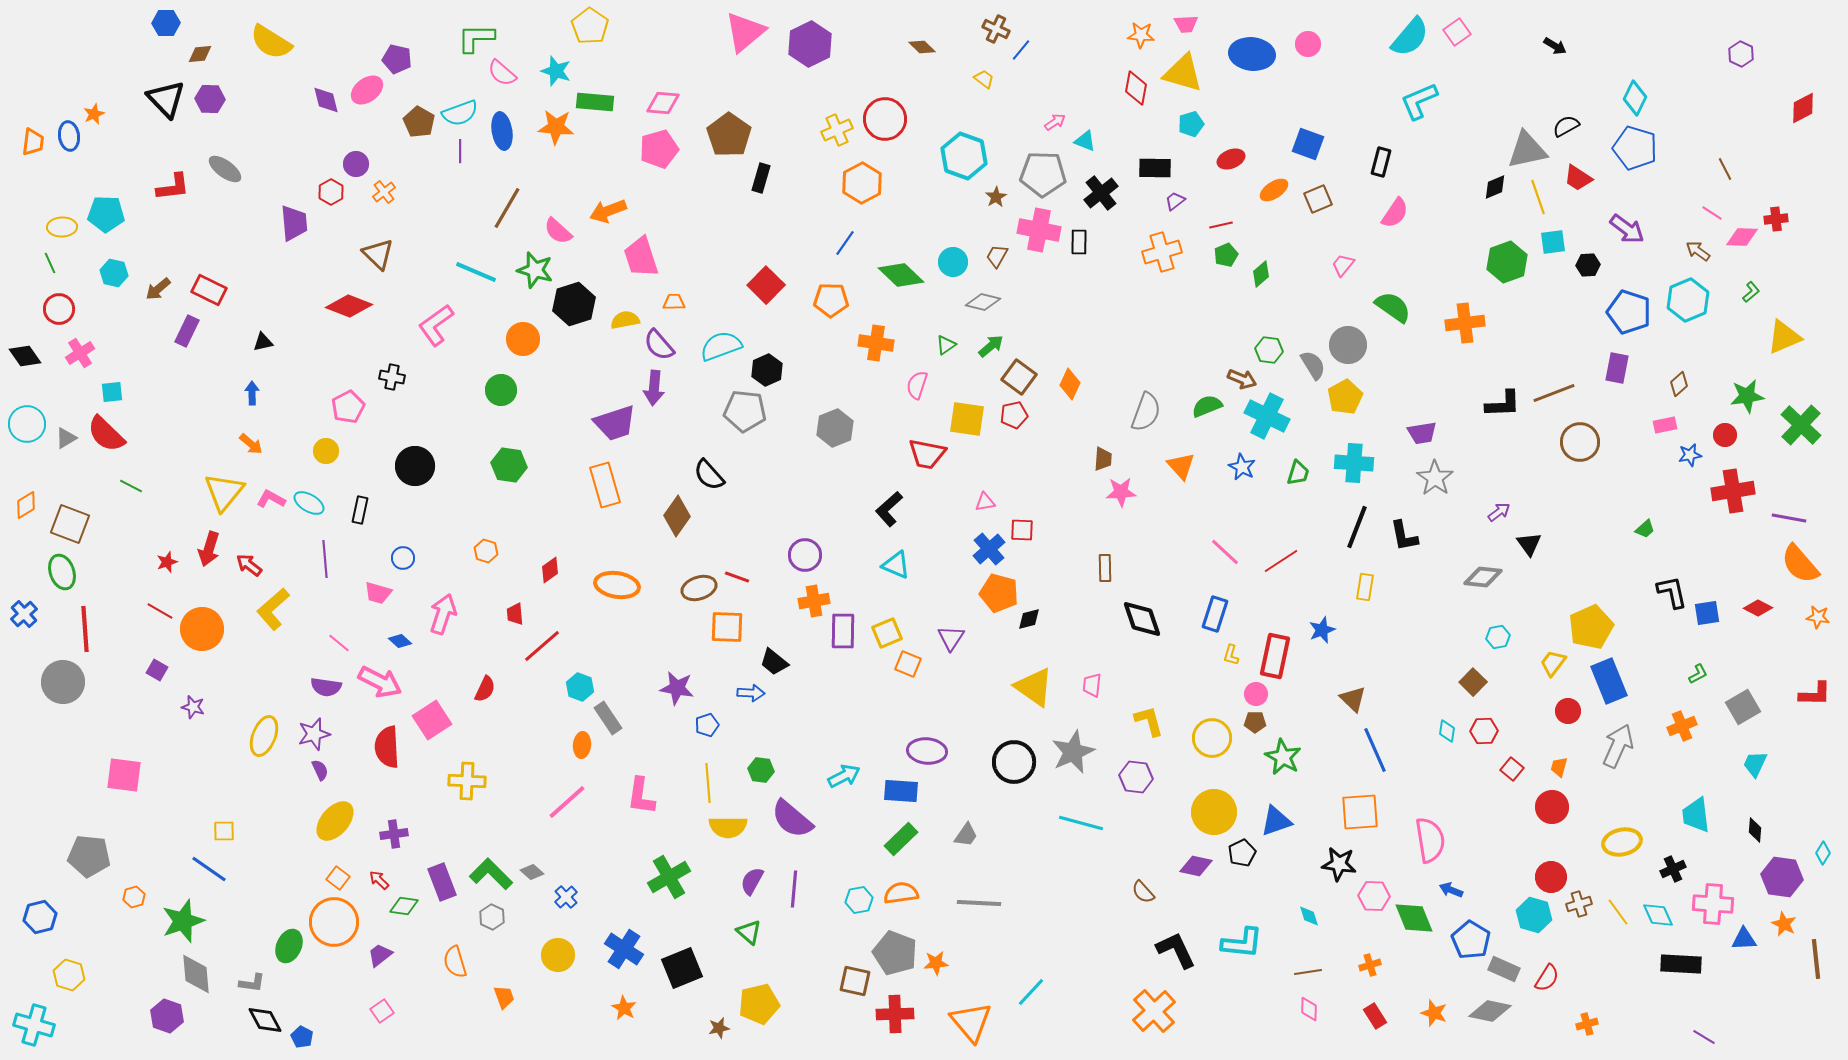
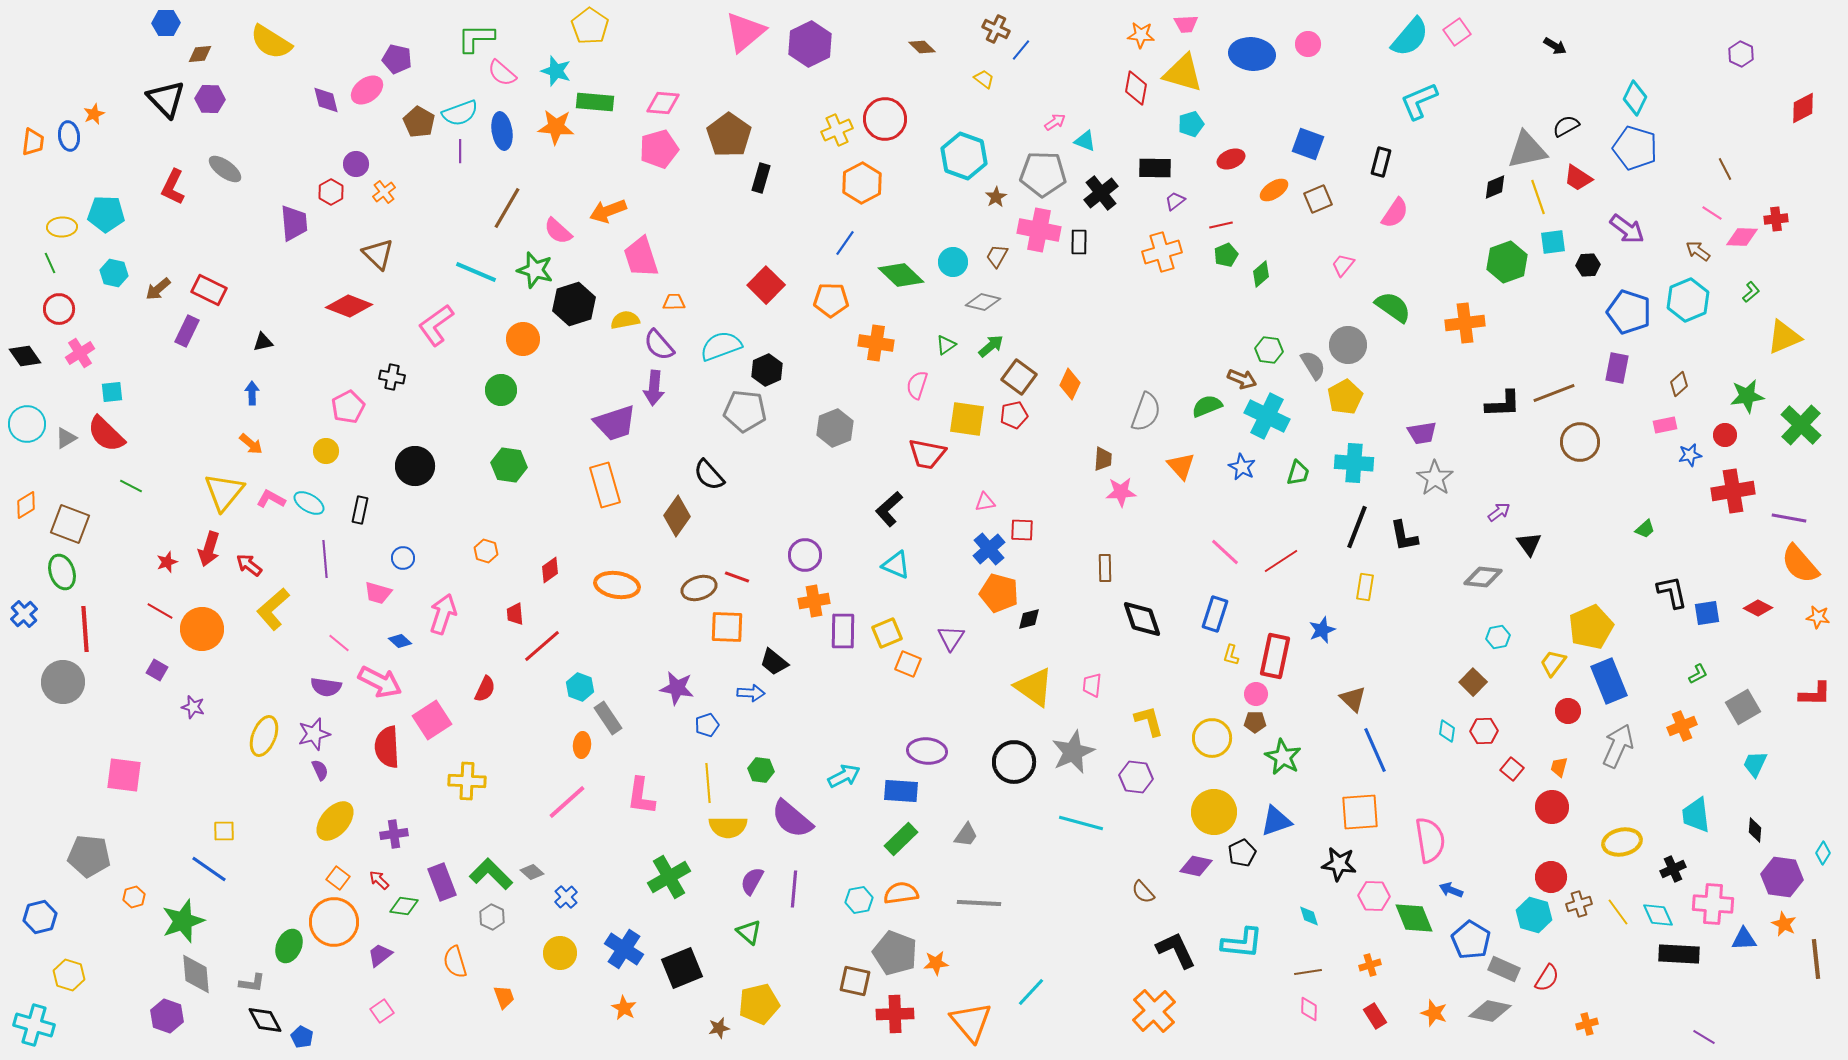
red L-shape at (173, 187): rotated 123 degrees clockwise
yellow circle at (558, 955): moved 2 px right, 2 px up
black rectangle at (1681, 964): moved 2 px left, 10 px up
